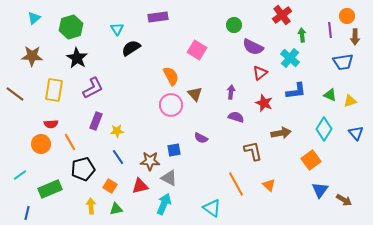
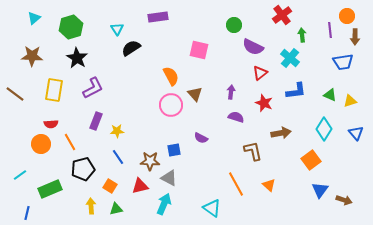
pink square at (197, 50): moved 2 px right; rotated 18 degrees counterclockwise
brown arrow at (344, 200): rotated 14 degrees counterclockwise
